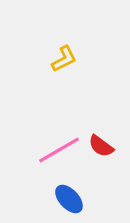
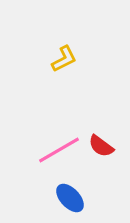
blue ellipse: moved 1 px right, 1 px up
